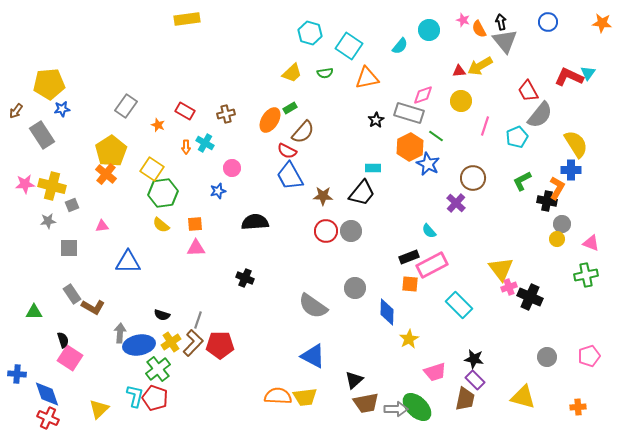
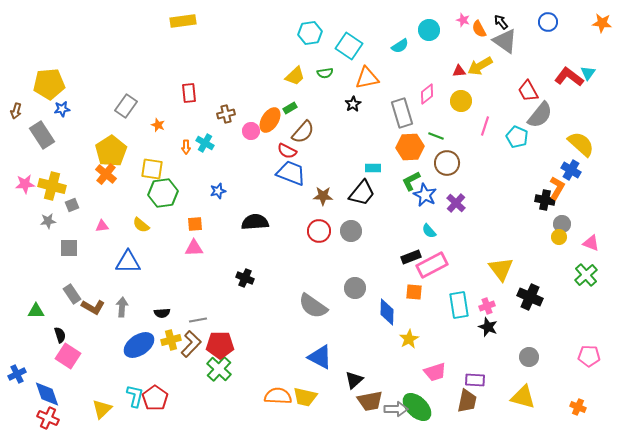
yellow rectangle at (187, 19): moved 4 px left, 2 px down
black arrow at (501, 22): rotated 28 degrees counterclockwise
cyan hexagon at (310, 33): rotated 25 degrees counterclockwise
gray triangle at (505, 41): rotated 16 degrees counterclockwise
cyan semicircle at (400, 46): rotated 18 degrees clockwise
yellow trapezoid at (292, 73): moved 3 px right, 3 px down
red L-shape at (569, 77): rotated 12 degrees clockwise
pink diamond at (423, 95): moved 4 px right, 1 px up; rotated 20 degrees counterclockwise
brown arrow at (16, 111): rotated 21 degrees counterclockwise
red rectangle at (185, 111): moved 4 px right, 18 px up; rotated 54 degrees clockwise
gray rectangle at (409, 113): moved 7 px left; rotated 56 degrees clockwise
black star at (376, 120): moved 23 px left, 16 px up
green line at (436, 136): rotated 14 degrees counterclockwise
cyan pentagon at (517, 137): rotated 25 degrees counterclockwise
yellow semicircle at (576, 144): moved 5 px right; rotated 16 degrees counterclockwise
orange hexagon at (410, 147): rotated 24 degrees clockwise
blue star at (428, 164): moved 3 px left, 31 px down
pink circle at (232, 168): moved 19 px right, 37 px up
yellow square at (152, 169): rotated 25 degrees counterclockwise
blue cross at (571, 170): rotated 30 degrees clockwise
blue trapezoid at (290, 176): moved 1 px right, 3 px up; rotated 140 degrees clockwise
brown circle at (473, 178): moved 26 px left, 15 px up
green L-shape at (522, 181): moved 111 px left
black cross at (547, 201): moved 2 px left, 1 px up
yellow semicircle at (161, 225): moved 20 px left
red circle at (326, 231): moved 7 px left
yellow circle at (557, 239): moved 2 px right, 2 px up
pink triangle at (196, 248): moved 2 px left
black rectangle at (409, 257): moved 2 px right
green cross at (586, 275): rotated 30 degrees counterclockwise
orange square at (410, 284): moved 4 px right, 8 px down
pink cross at (509, 287): moved 22 px left, 19 px down
cyan rectangle at (459, 305): rotated 36 degrees clockwise
green triangle at (34, 312): moved 2 px right, 1 px up
black semicircle at (162, 315): moved 2 px up; rotated 21 degrees counterclockwise
gray line at (198, 320): rotated 60 degrees clockwise
gray arrow at (120, 333): moved 2 px right, 26 px up
black semicircle at (63, 340): moved 3 px left, 5 px up
yellow cross at (171, 342): moved 2 px up; rotated 18 degrees clockwise
brown L-shape at (193, 343): moved 2 px left, 1 px down
blue ellipse at (139, 345): rotated 24 degrees counterclockwise
blue triangle at (313, 356): moved 7 px right, 1 px down
pink pentagon at (589, 356): rotated 20 degrees clockwise
gray circle at (547, 357): moved 18 px left
pink square at (70, 358): moved 2 px left, 2 px up
black star at (474, 359): moved 14 px right, 32 px up; rotated 12 degrees clockwise
green cross at (158, 369): moved 61 px right; rotated 10 degrees counterclockwise
blue cross at (17, 374): rotated 30 degrees counterclockwise
purple rectangle at (475, 380): rotated 42 degrees counterclockwise
yellow trapezoid at (305, 397): rotated 20 degrees clockwise
red pentagon at (155, 398): rotated 15 degrees clockwise
brown trapezoid at (465, 399): moved 2 px right, 2 px down
brown trapezoid at (366, 403): moved 4 px right, 2 px up
orange cross at (578, 407): rotated 28 degrees clockwise
yellow triangle at (99, 409): moved 3 px right
